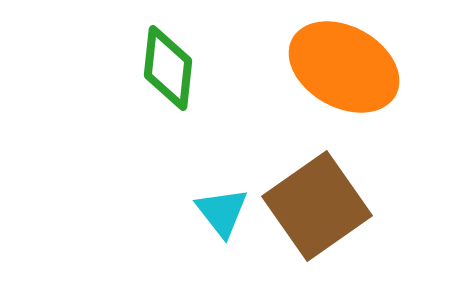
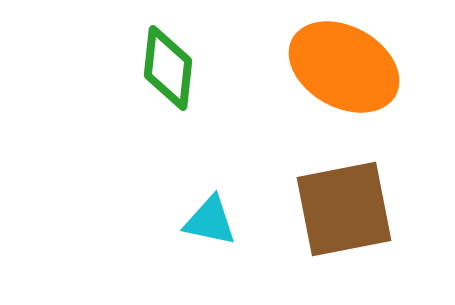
brown square: moved 27 px right, 3 px down; rotated 24 degrees clockwise
cyan triangle: moved 12 px left, 9 px down; rotated 40 degrees counterclockwise
